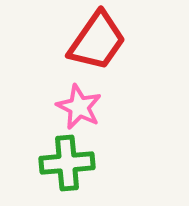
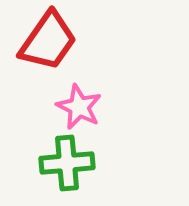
red trapezoid: moved 49 px left
